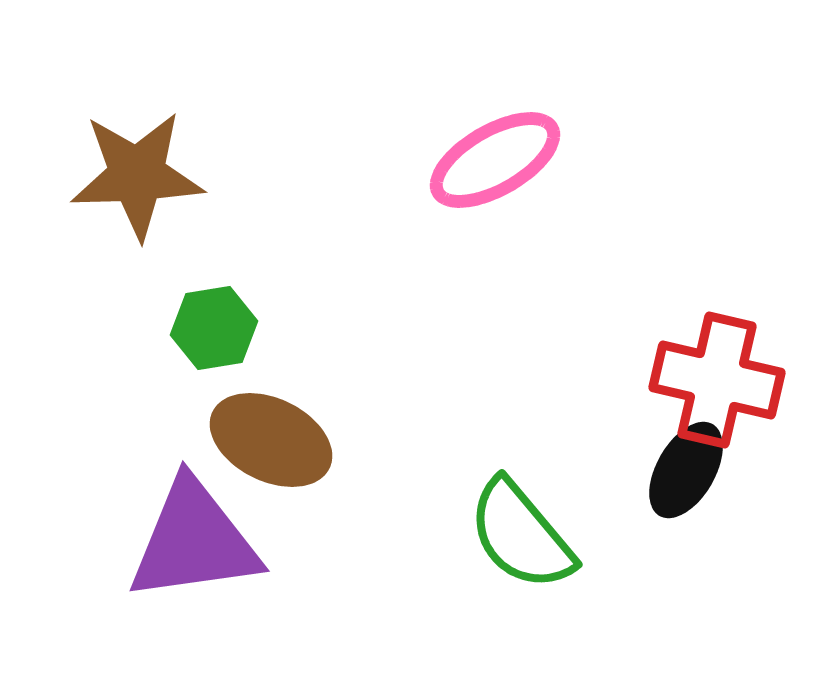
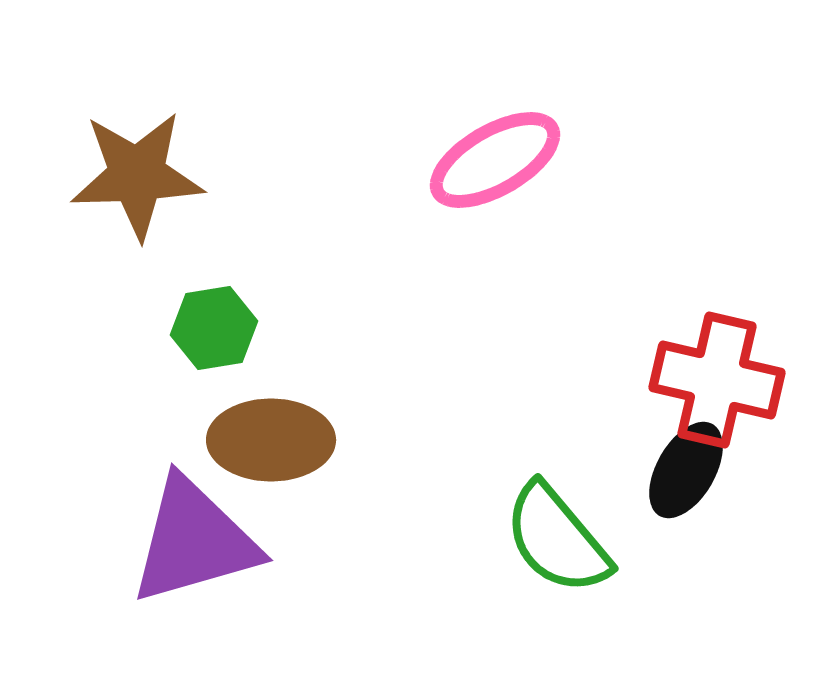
brown ellipse: rotated 26 degrees counterclockwise
green semicircle: moved 36 px right, 4 px down
purple triangle: rotated 8 degrees counterclockwise
